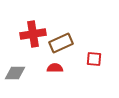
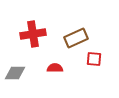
brown rectangle: moved 15 px right, 5 px up
